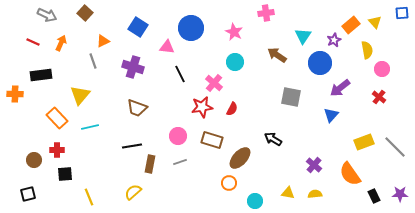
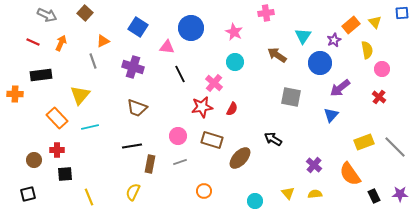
orange circle at (229, 183): moved 25 px left, 8 px down
yellow semicircle at (133, 192): rotated 24 degrees counterclockwise
yellow triangle at (288, 193): rotated 40 degrees clockwise
